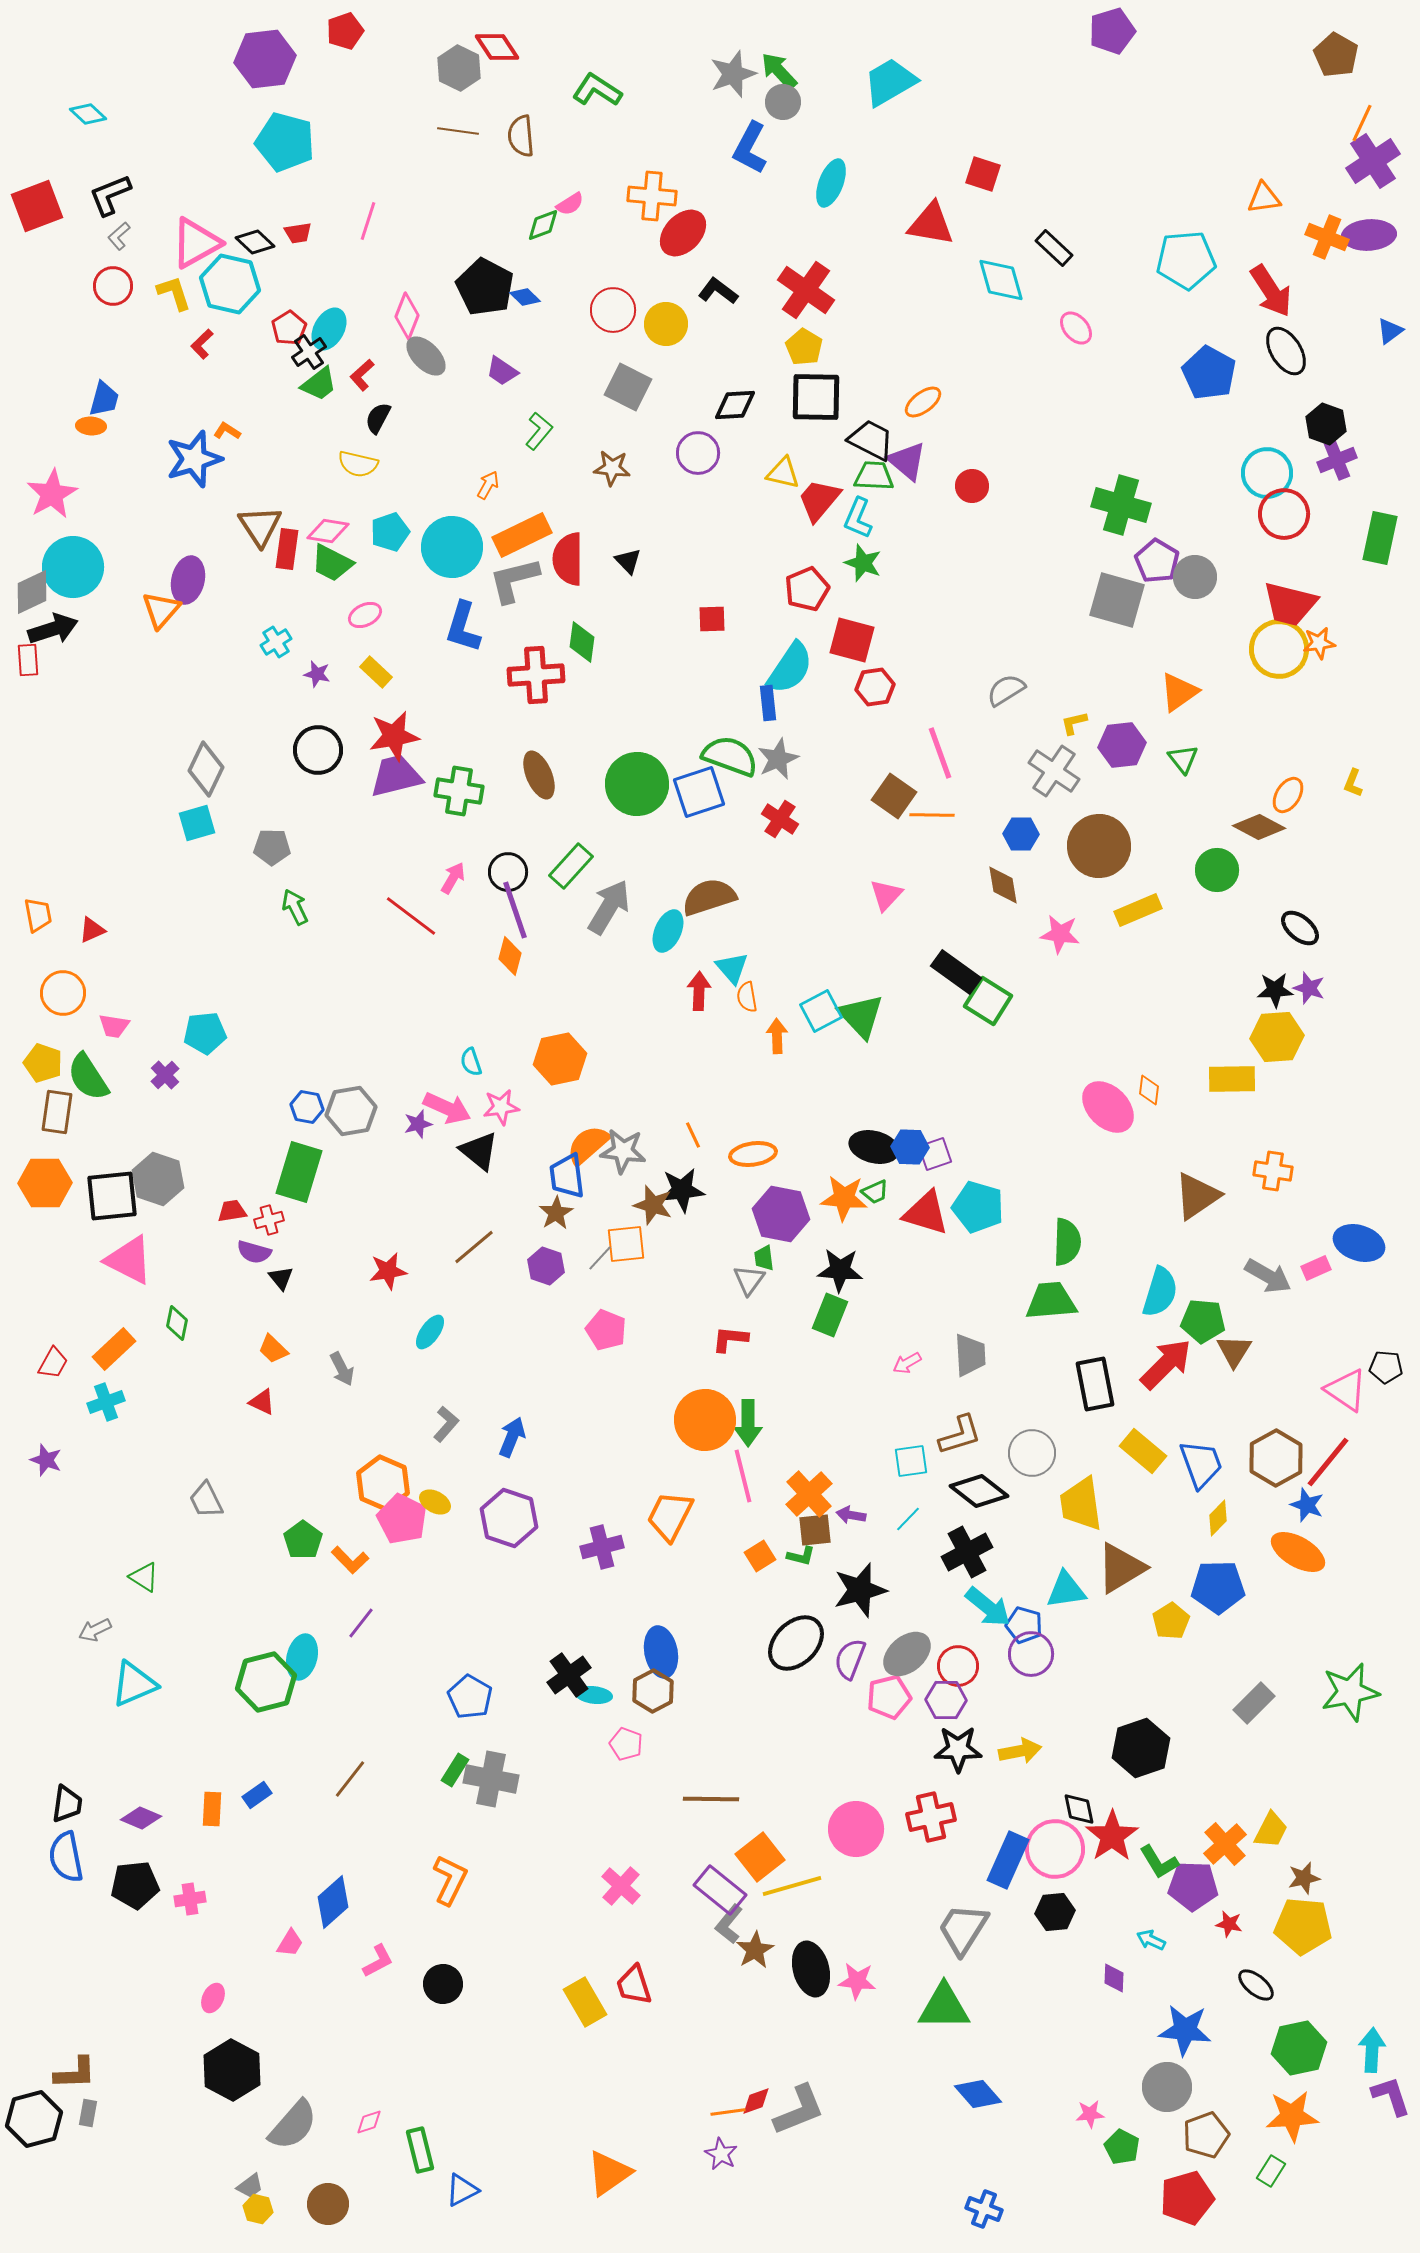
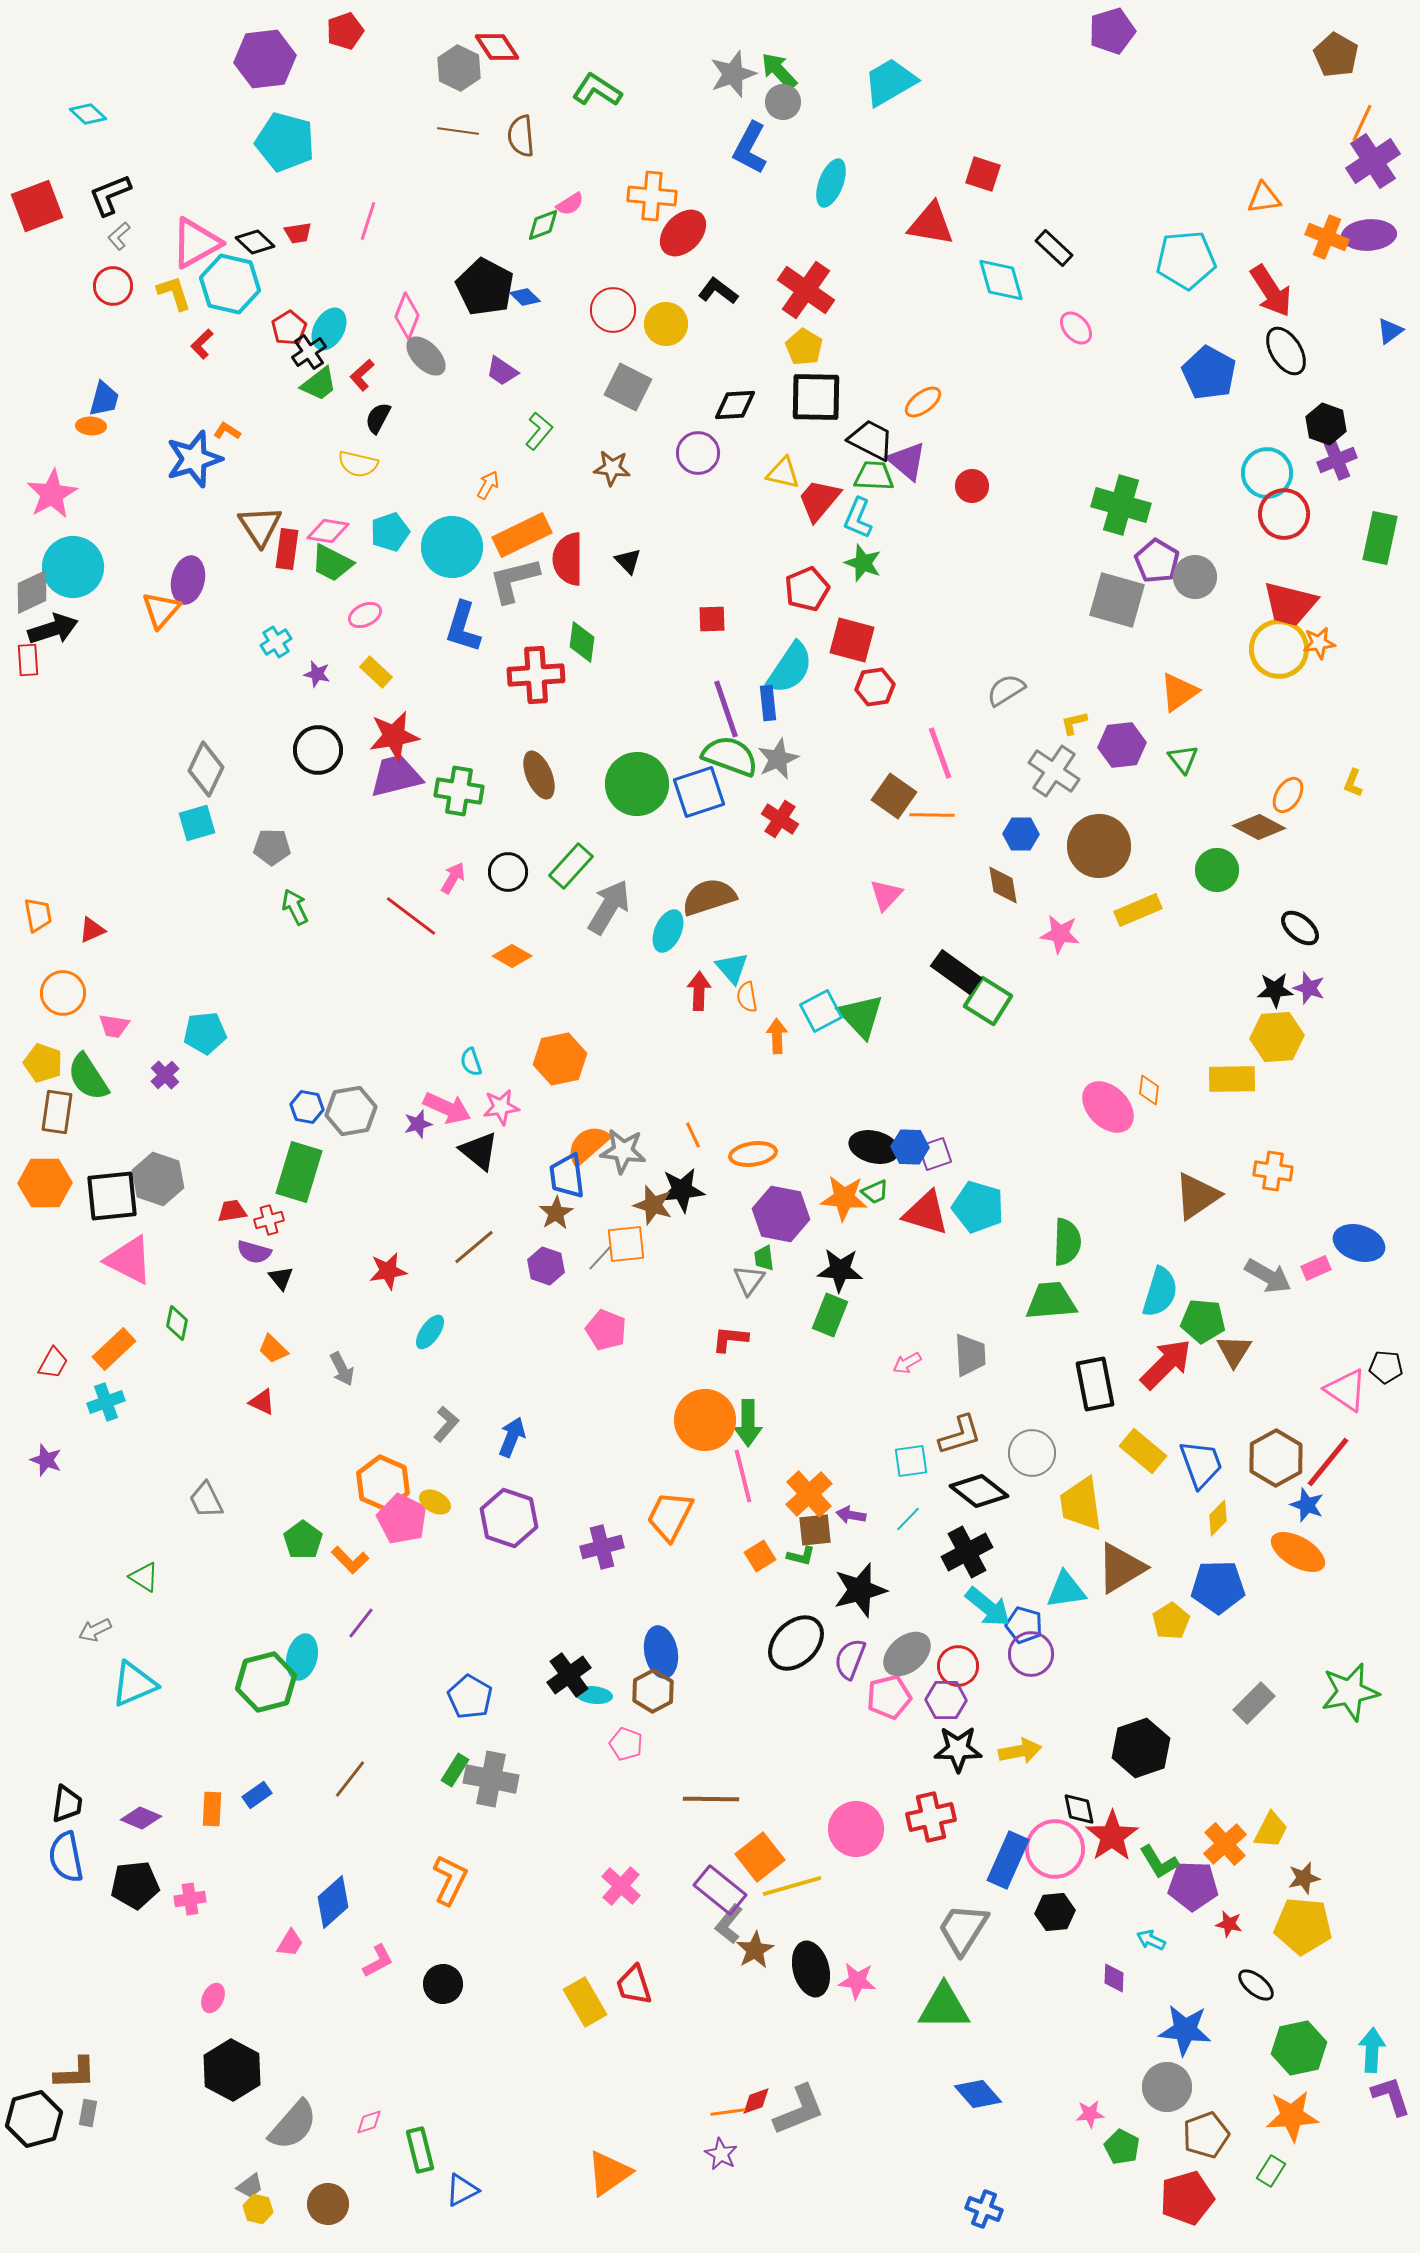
purple line at (515, 910): moved 211 px right, 201 px up
orange diamond at (510, 956): moved 2 px right; rotated 75 degrees counterclockwise
